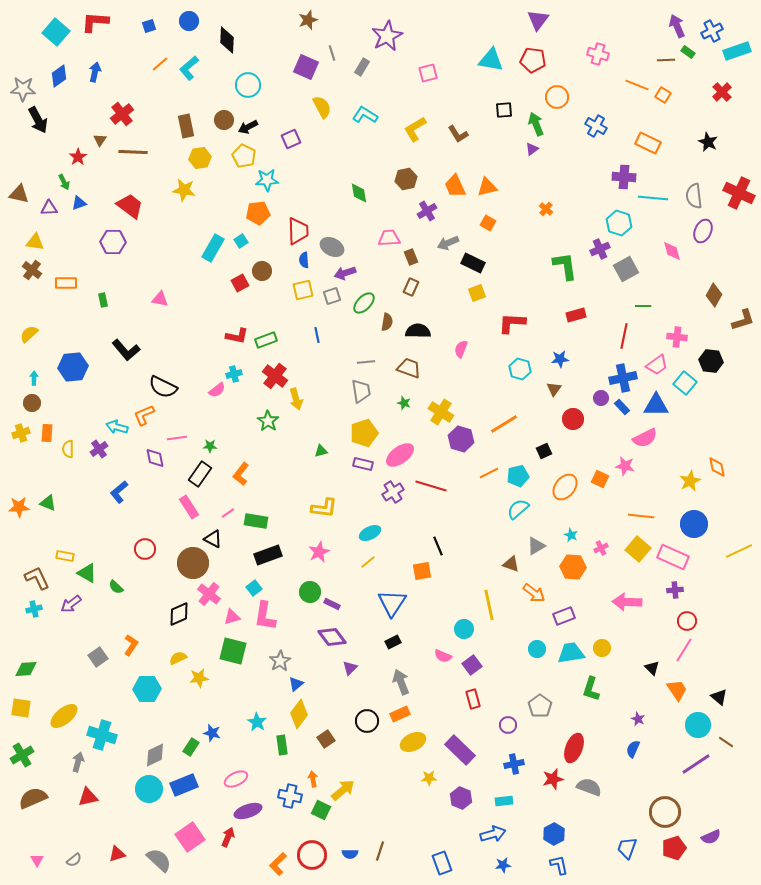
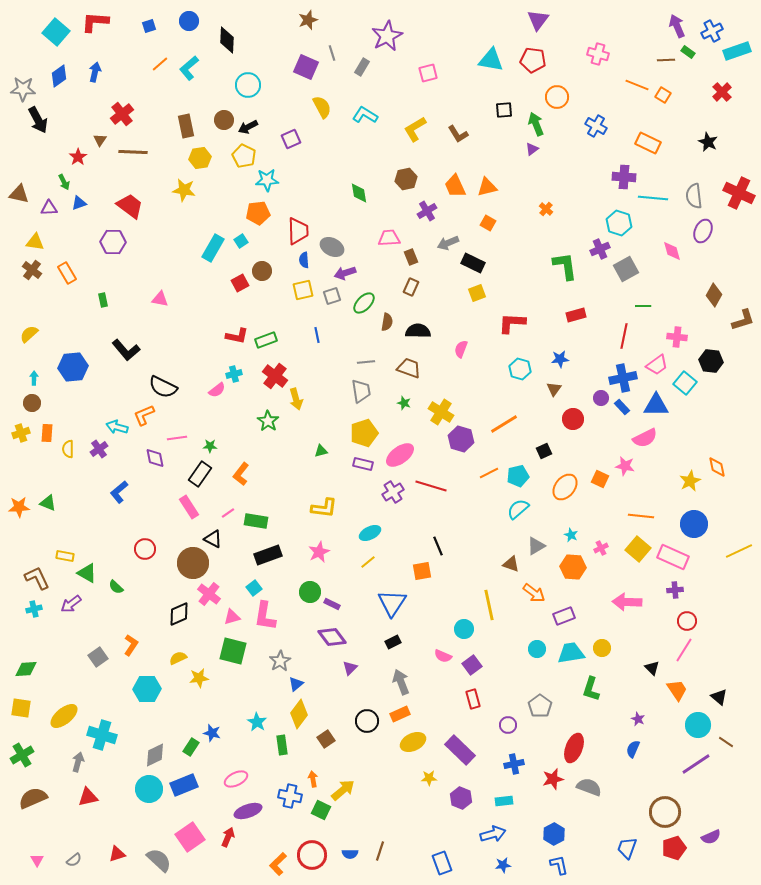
orange rectangle at (66, 283): moved 1 px right, 10 px up; rotated 60 degrees clockwise
